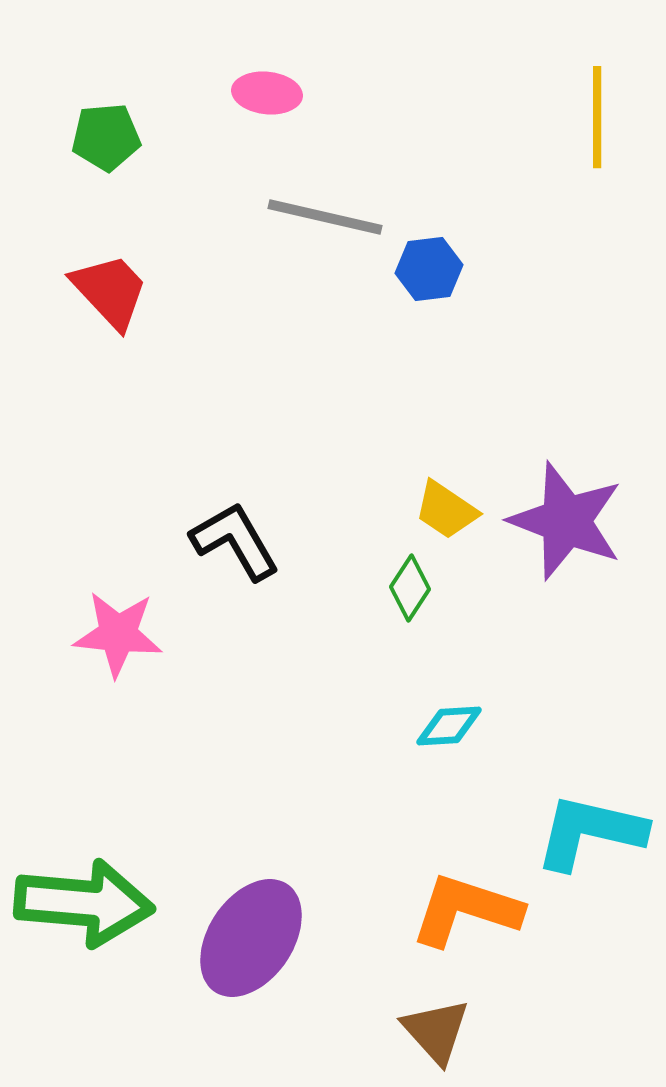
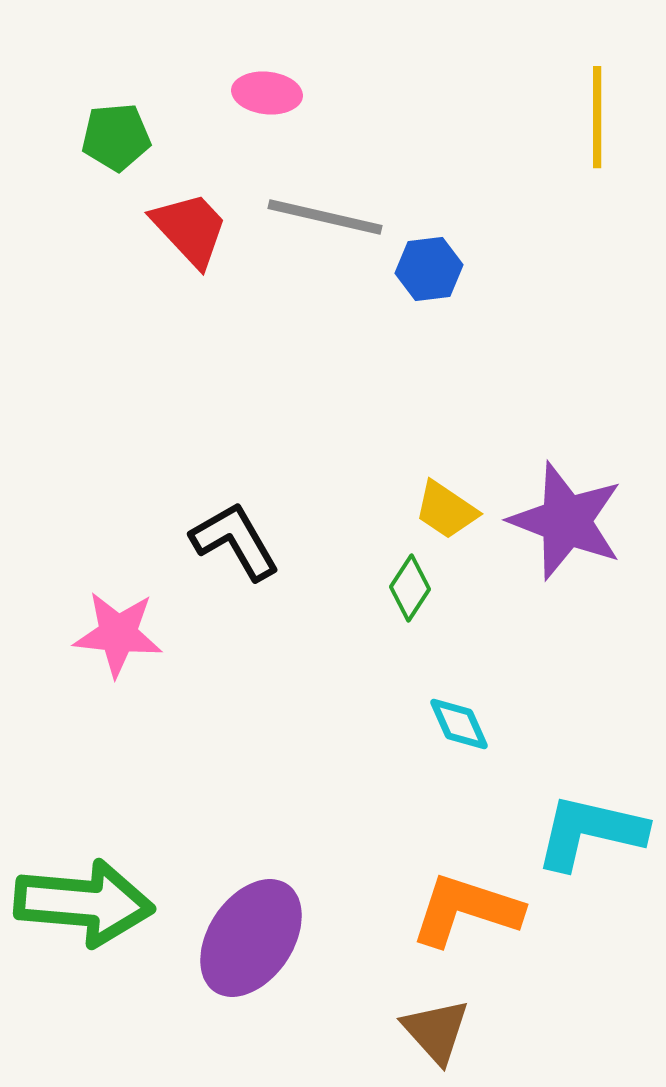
green pentagon: moved 10 px right
red trapezoid: moved 80 px right, 62 px up
cyan diamond: moved 10 px right, 2 px up; rotated 70 degrees clockwise
